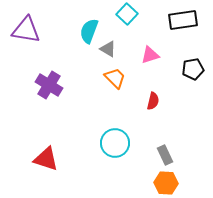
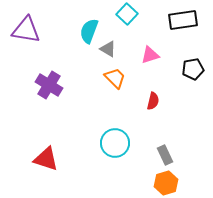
orange hexagon: rotated 20 degrees counterclockwise
